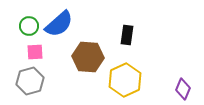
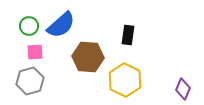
blue semicircle: moved 2 px right, 1 px down
black rectangle: moved 1 px right
yellow hexagon: rotated 8 degrees counterclockwise
